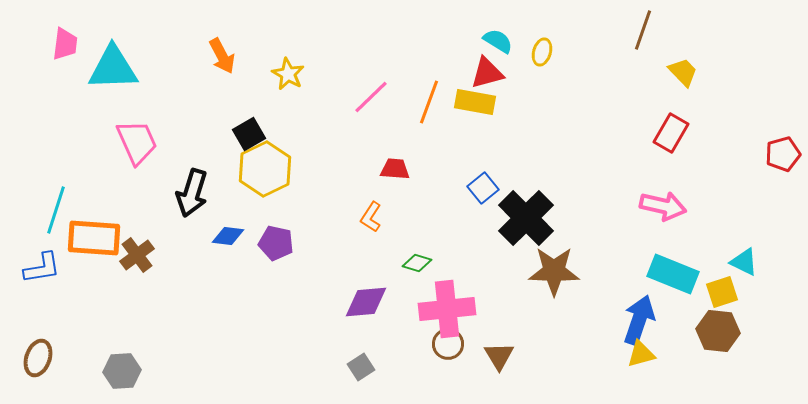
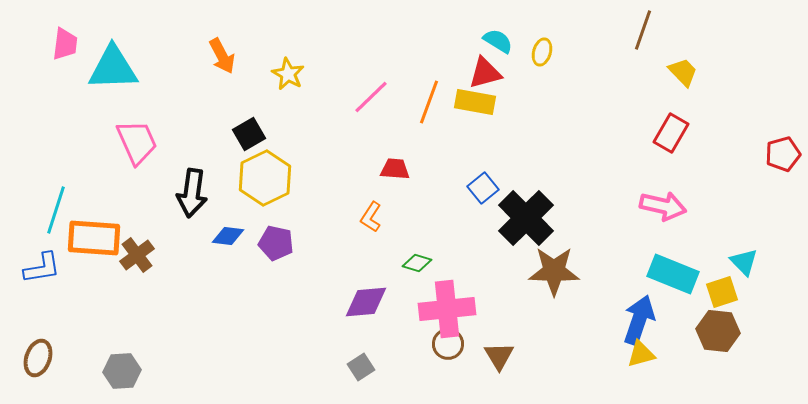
red triangle at (487, 73): moved 2 px left
yellow hexagon at (265, 169): moved 9 px down
black arrow at (192, 193): rotated 9 degrees counterclockwise
cyan triangle at (744, 262): rotated 20 degrees clockwise
